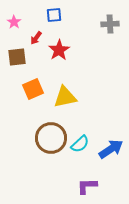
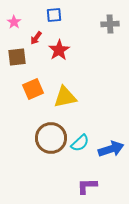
cyan semicircle: moved 1 px up
blue arrow: rotated 15 degrees clockwise
